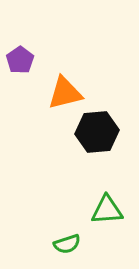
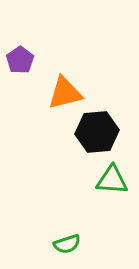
green triangle: moved 5 px right, 30 px up; rotated 8 degrees clockwise
